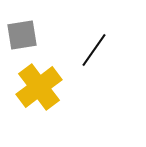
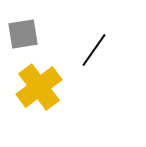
gray square: moved 1 px right, 1 px up
